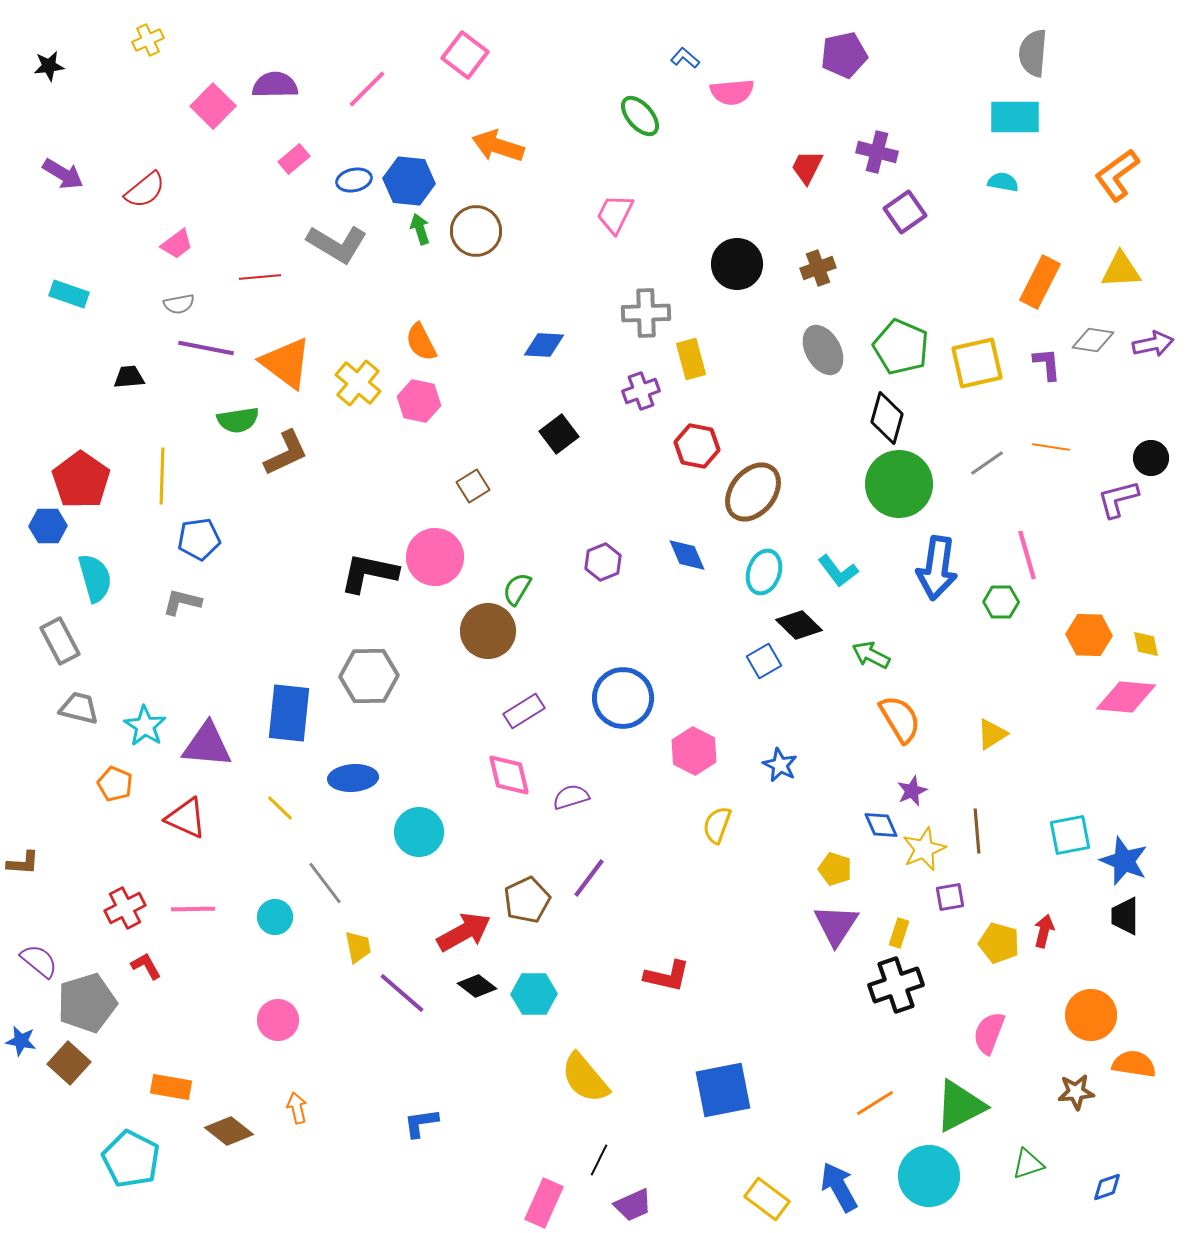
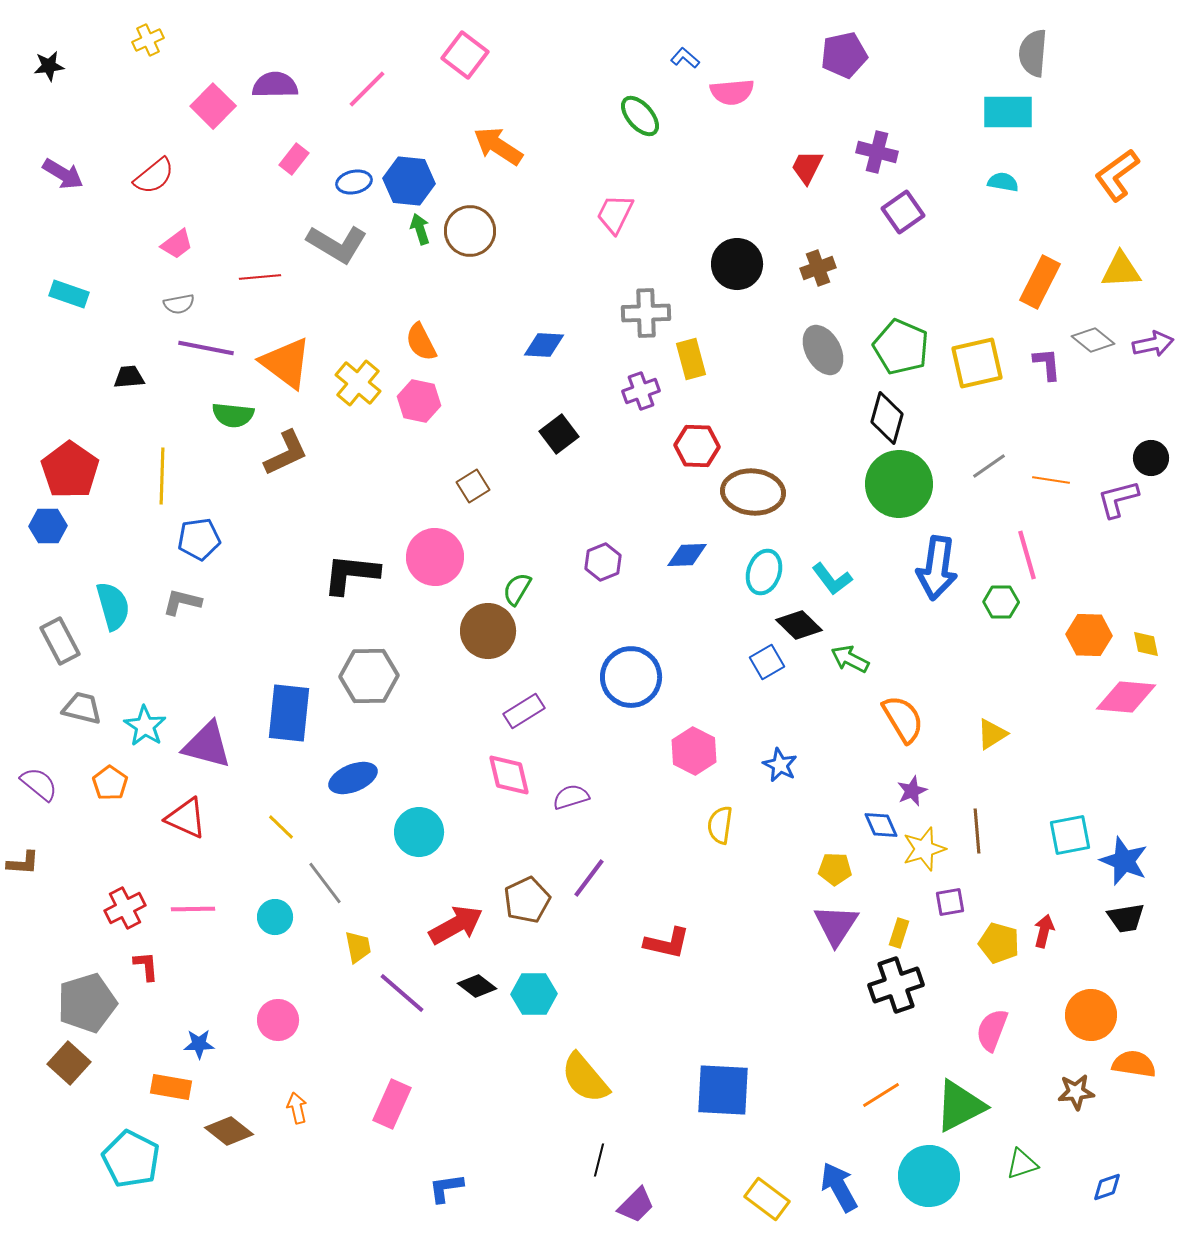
cyan rectangle at (1015, 117): moved 7 px left, 5 px up
orange arrow at (498, 146): rotated 15 degrees clockwise
pink rectangle at (294, 159): rotated 12 degrees counterclockwise
blue ellipse at (354, 180): moved 2 px down
red semicircle at (145, 190): moved 9 px right, 14 px up
purple square at (905, 212): moved 2 px left
brown circle at (476, 231): moved 6 px left
gray diamond at (1093, 340): rotated 30 degrees clockwise
green semicircle at (238, 420): moved 5 px left, 5 px up; rotated 15 degrees clockwise
red hexagon at (697, 446): rotated 9 degrees counterclockwise
orange line at (1051, 447): moved 33 px down
gray line at (987, 463): moved 2 px right, 3 px down
red pentagon at (81, 480): moved 11 px left, 10 px up
brown ellipse at (753, 492): rotated 56 degrees clockwise
blue diamond at (687, 555): rotated 69 degrees counterclockwise
cyan L-shape at (838, 571): moved 6 px left, 8 px down
black L-shape at (369, 573): moved 18 px left, 1 px down; rotated 6 degrees counterclockwise
cyan semicircle at (95, 578): moved 18 px right, 28 px down
green arrow at (871, 655): moved 21 px left, 4 px down
blue square at (764, 661): moved 3 px right, 1 px down
blue circle at (623, 698): moved 8 px right, 21 px up
gray trapezoid at (79, 708): moved 3 px right
orange semicircle at (900, 719): moved 3 px right
purple triangle at (207, 745): rotated 10 degrees clockwise
blue ellipse at (353, 778): rotated 18 degrees counterclockwise
orange pentagon at (115, 784): moved 5 px left, 1 px up; rotated 12 degrees clockwise
yellow line at (280, 808): moved 1 px right, 19 px down
yellow semicircle at (717, 825): moved 3 px right; rotated 12 degrees counterclockwise
yellow star at (924, 849): rotated 6 degrees clockwise
yellow pentagon at (835, 869): rotated 16 degrees counterclockwise
purple square at (950, 897): moved 5 px down
black trapezoid at (1125, 916): moved 1 px right, 2 px down; rotated 99 degrees counterclockwise
red arrow at (464, 932): moved 8 px left, 7 px up
purple semicircle at (39, 961): moved 177 px up
red L-shape at (146, 966): rotated 24 degrees clockwise
red L-shape at (667, 976): moved 33 px up
pink semicircle at (989, 1033): moved 3 px right, 3 px up
blue star at (21, 1041): moved 178 px right, 3 px down; rotated 12 degrees counterclockwise
blue square at (723, 1090): rotated 14 degrees clockwise
orange line at (875, 1103): moved 6 px right, 8 px up
blue L-shape at (421, 1123): moved 25 px right, 65 px down
black line at (599, 1160): rotated 12 degrees counterclockwise
green triangle at (1028, 1164): moved 6 px left
pink rectangle at (544, 1203): moved 152 px left, 99 px up
purple trapezoid at (633, 1205): moved 3 px right; rotated 21 degrees counterclockwise
